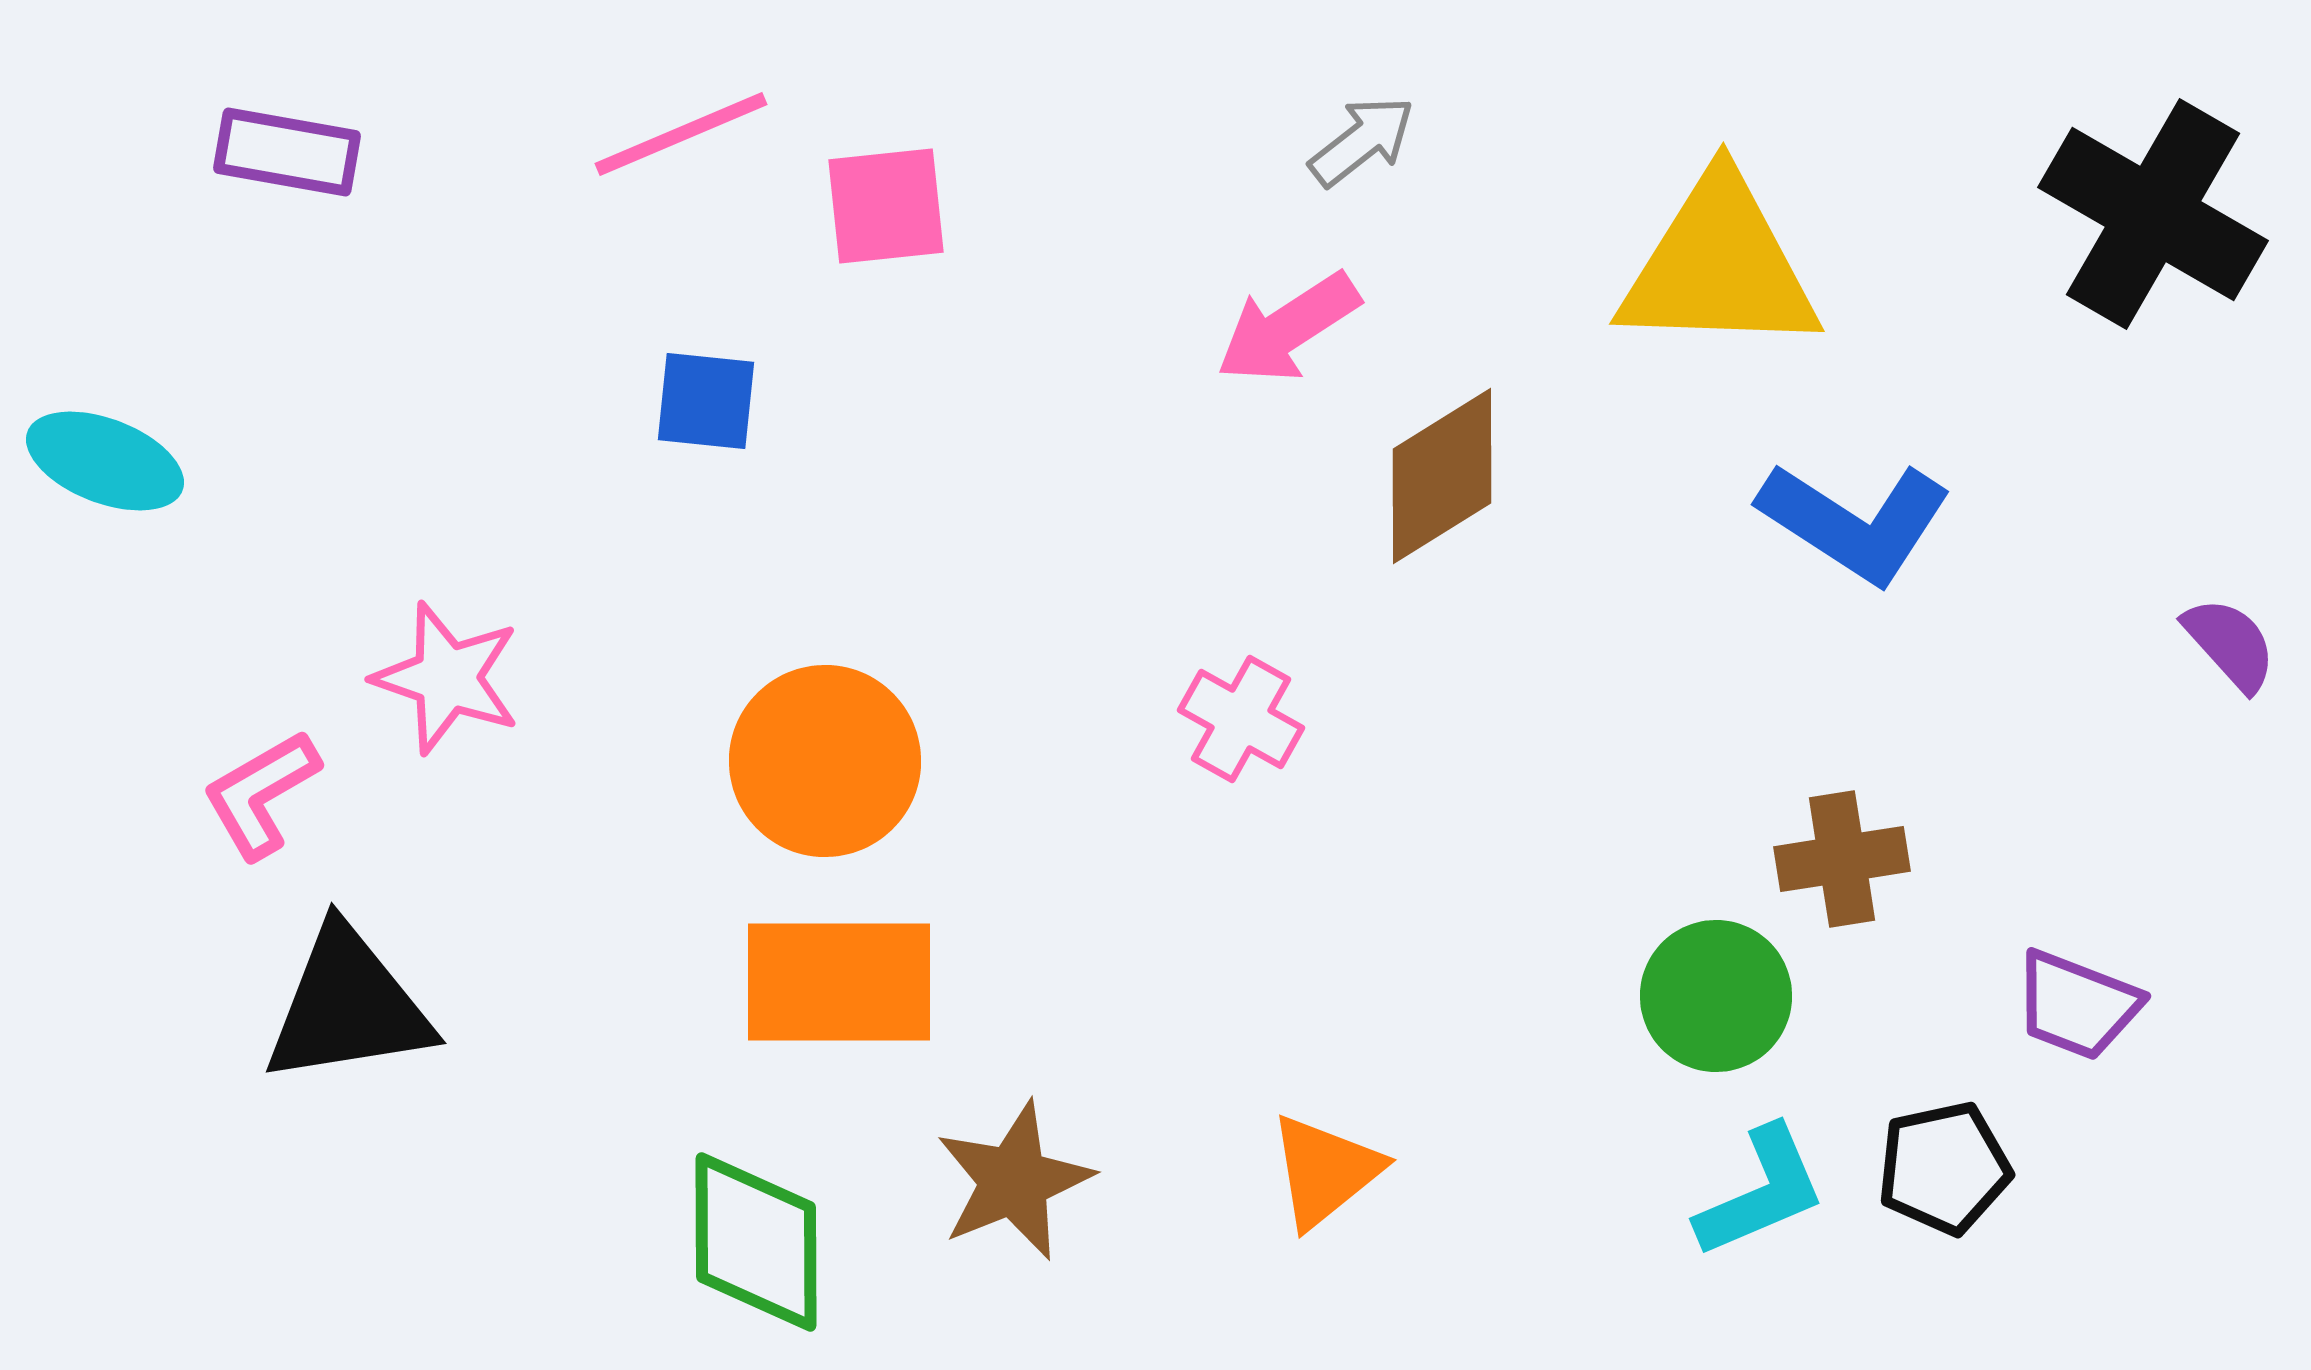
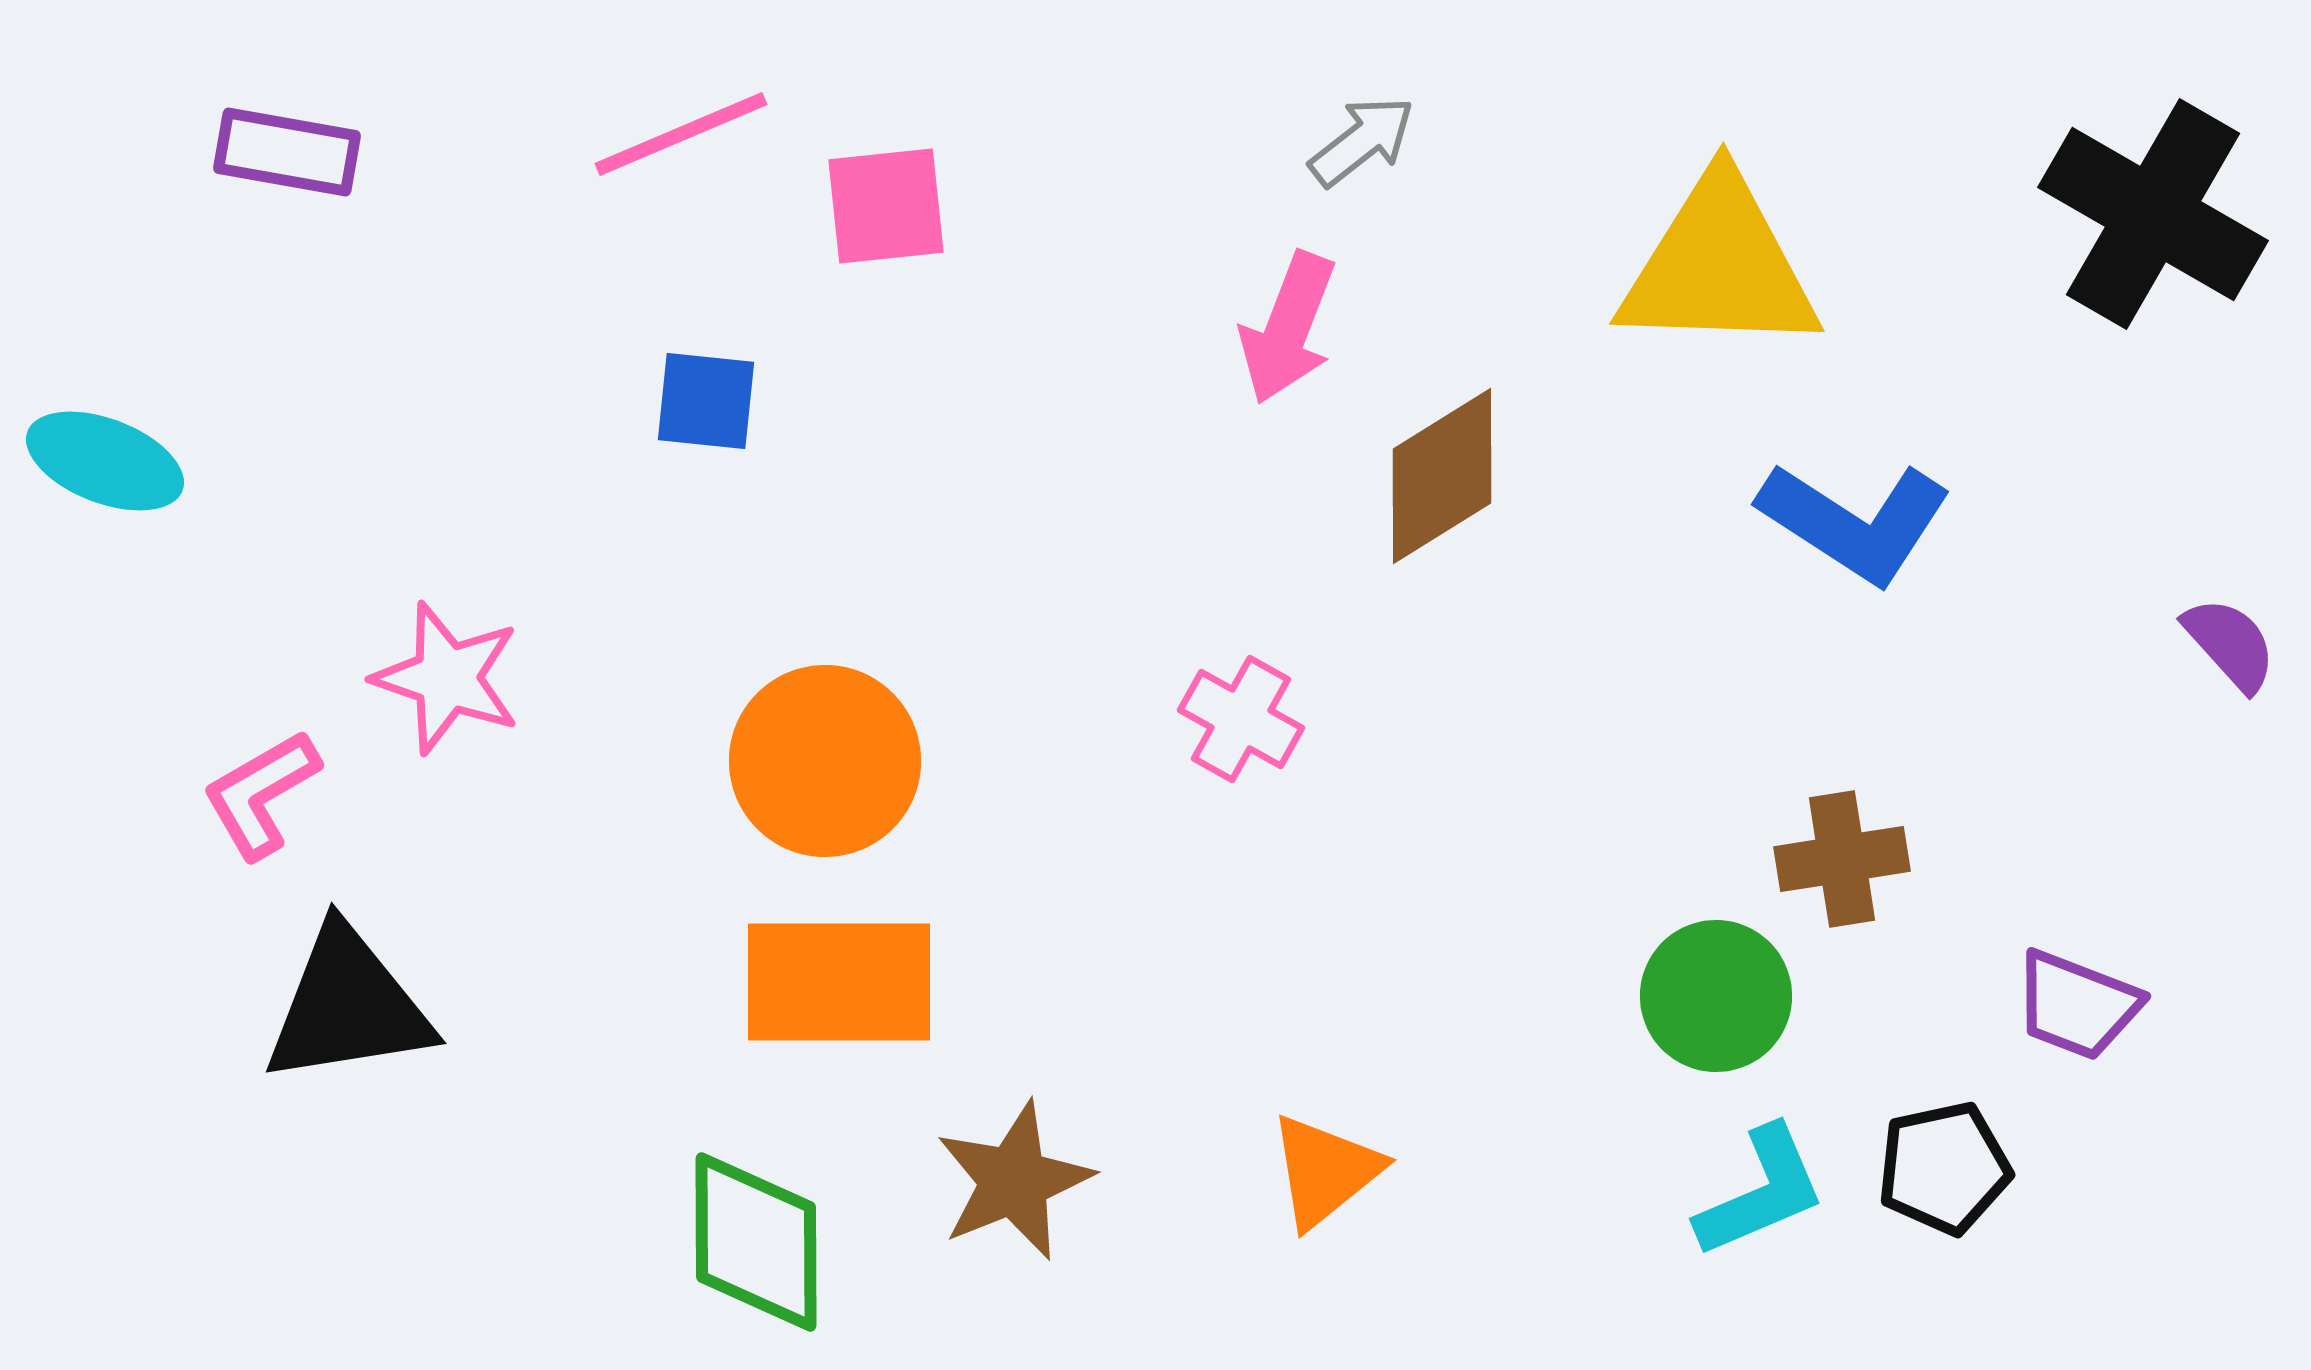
pink arrow: rotated 36 degrees counterclockwise
